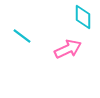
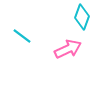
cyan diamond: moved 1 px left; rotated 20 degrees clockwise
